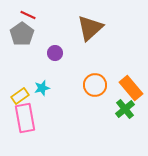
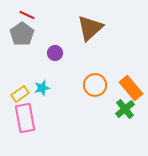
red line: moved 1 px left
yellow rectangle: moved 2 px up
